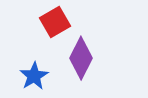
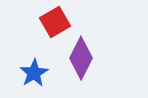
blue star: moved 3 px up
